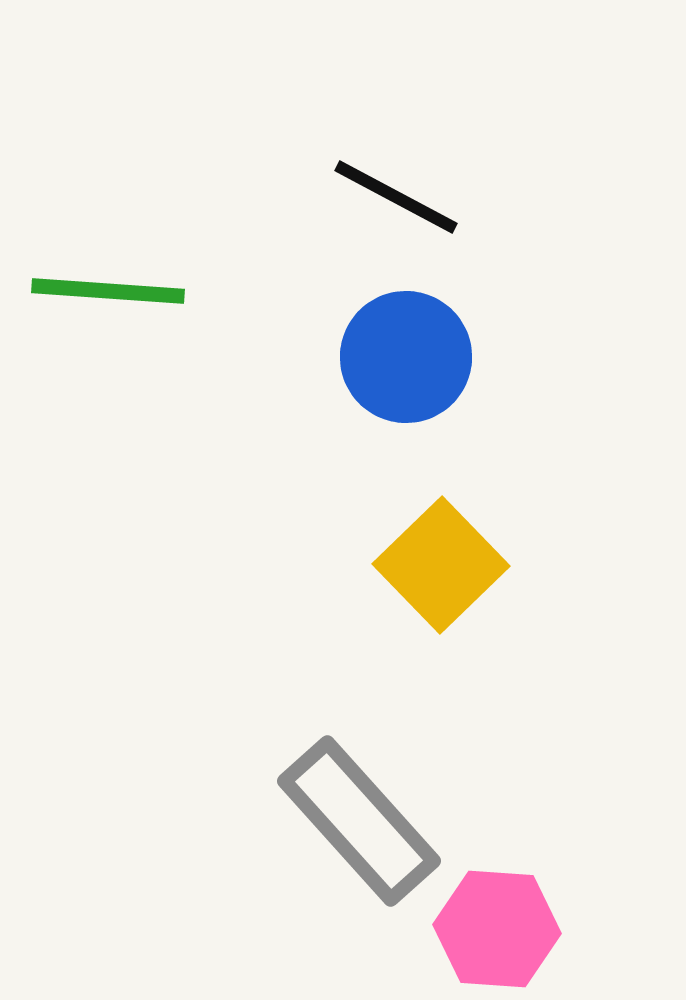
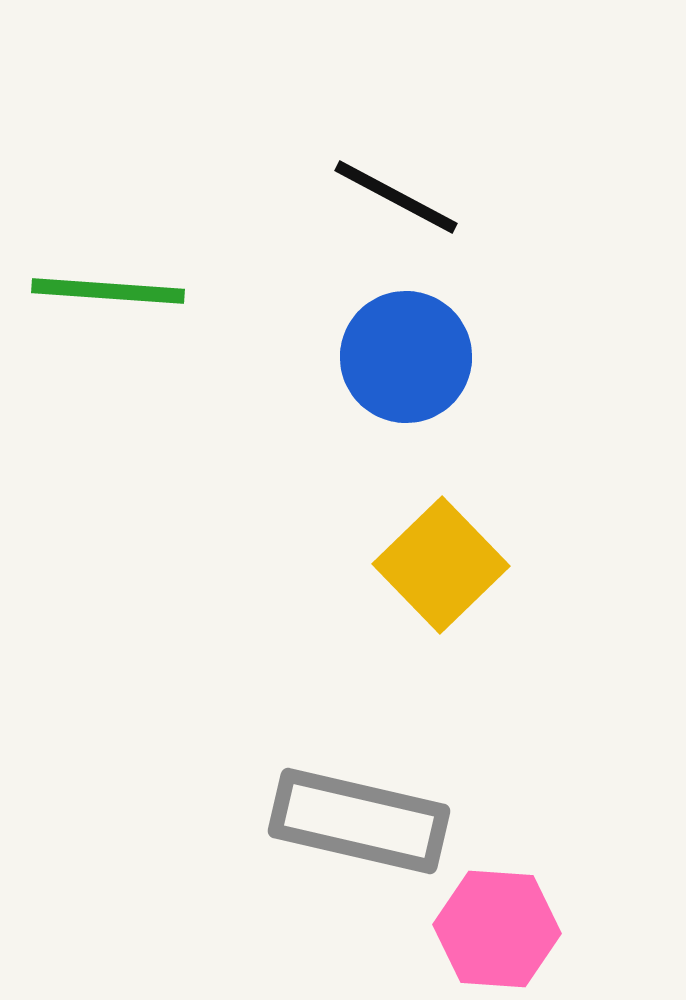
gray rectangle: rotated 35 degrees counterclockwise
